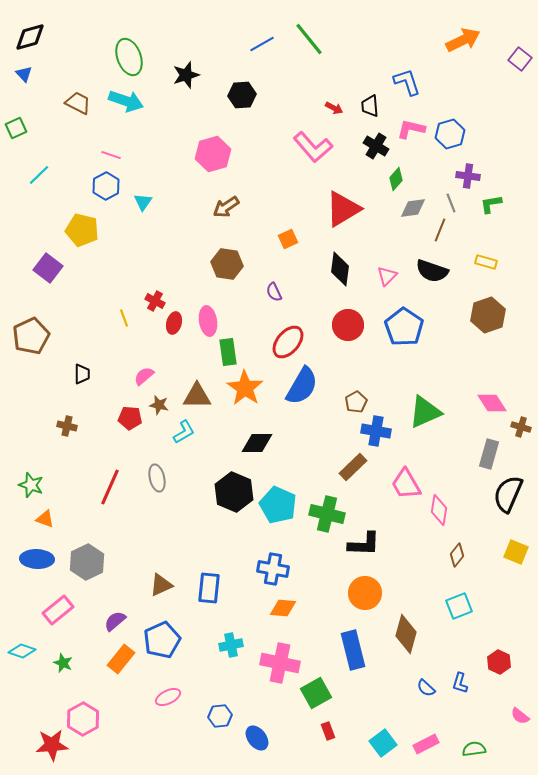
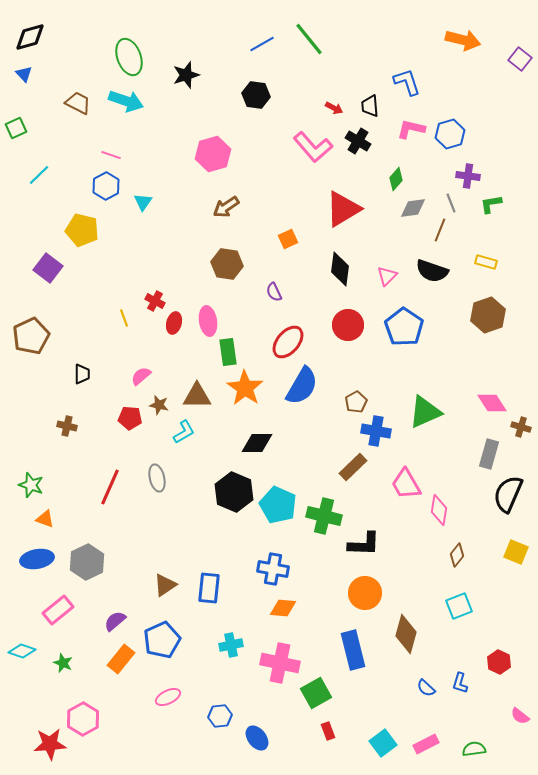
orange arrow at (463, 40): rotated 40 degrees clockwise
black hexagon at (242, 95): moved 14 px right; rotated 12 degrees clockwise
black cross at (376, 146): moved 18 px left, 5 px up
pink semicircle at (144, 376): moved 3 px left
green cross at (327, 514): moved 3 px left, 2 px down
blue ellipse at (37, 559): rotated 12 degrees counterclockwise
brown triangle at (161, 585): moved 4 px right; rotated 10 degrees counterclockwise
red star at (52, 745): moved 2 px left, 1 px up
